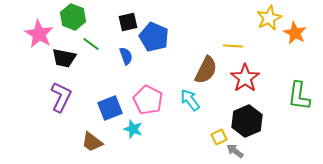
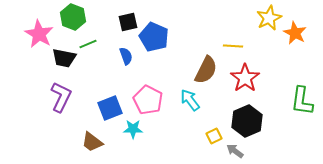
green line: moved 3 px left; rotated 60 degrees counterclockwise
green L-shape: moved 3 px right, 5 px down
cyan star: rotated 18 degrees counterclockwise
yellow square: moved 5 px left, 1 px up
